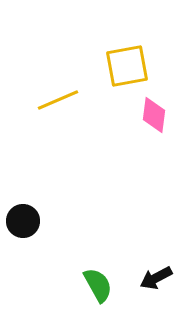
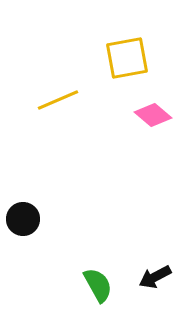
yellow square: moved 8 px up
pink diamond: moved 1 px left; rotated 57 degrees counterclockwise
black circle: moved 2 px up
black arrow: moved 1 px left, 1 px up
